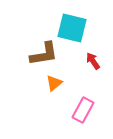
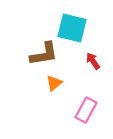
pink rectangle: moved 3 px right
